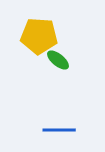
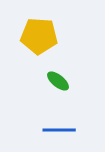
green ellipse: moved 21 px down
